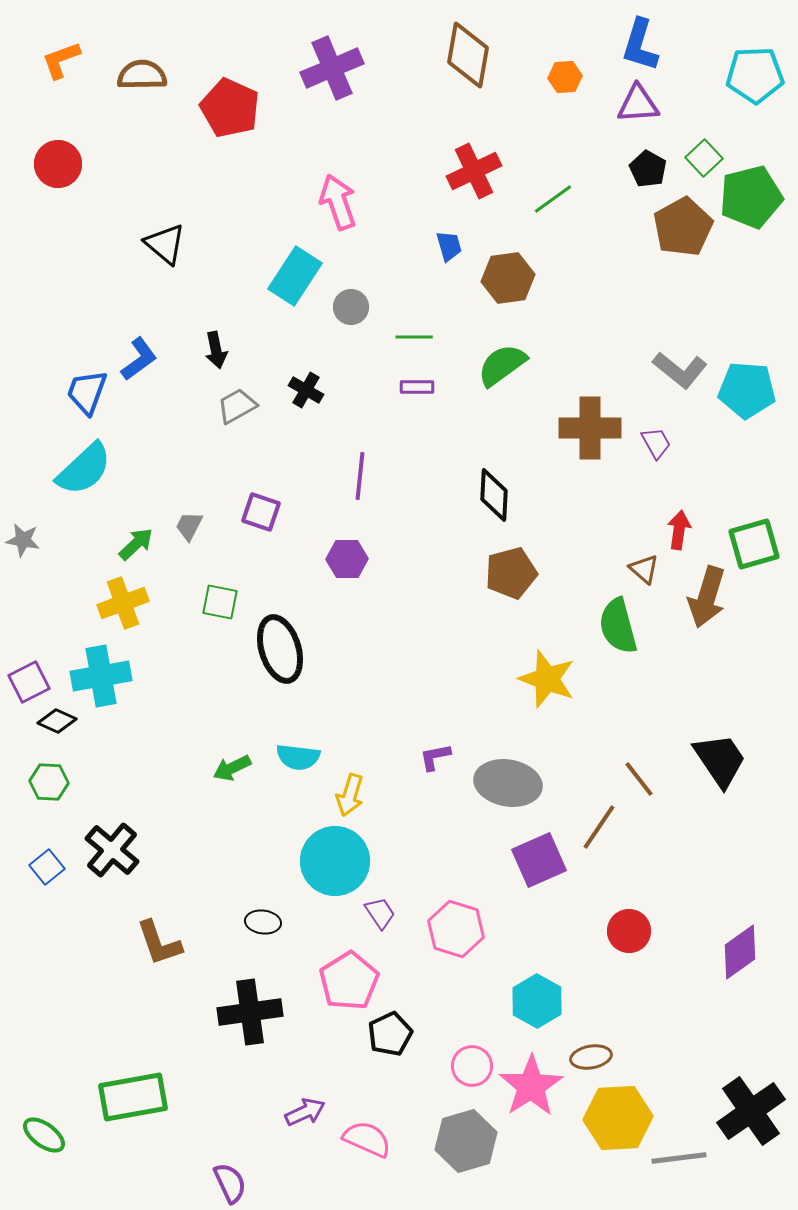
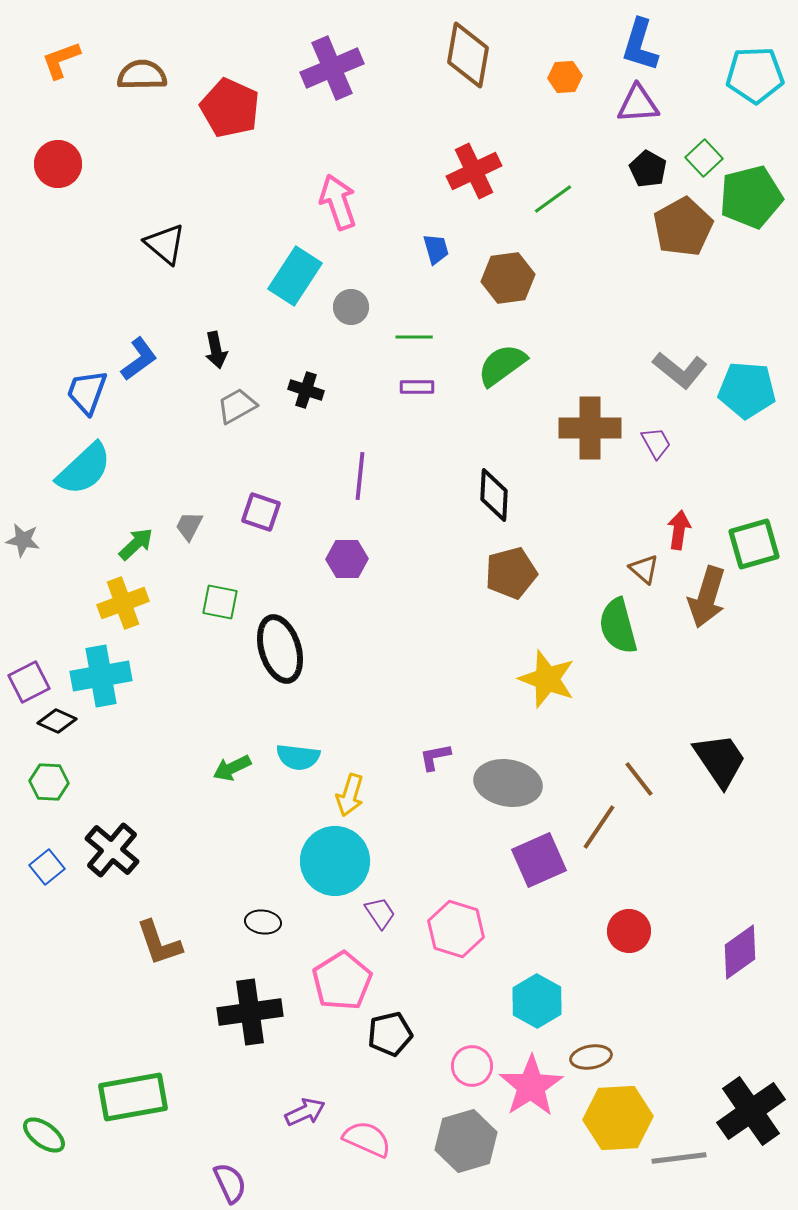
blue trapezoid at (449, 246): moved 13 px left, 3 px down
black cross at (306, 390): rotated 12 degrees counterclockwise
pink pentagon at (349, 981): moved 7 px left
black pentagon at (390, 1034): rotated 12 degrees clockwise
